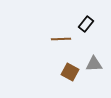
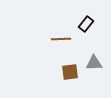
gray triangle: moved 1 px up
brown square: rotated 36 degrees counterclockwise
